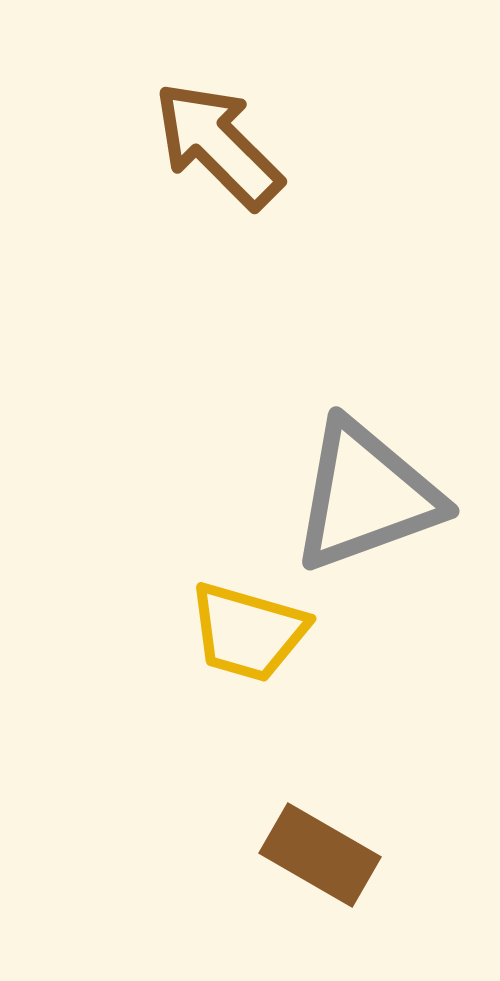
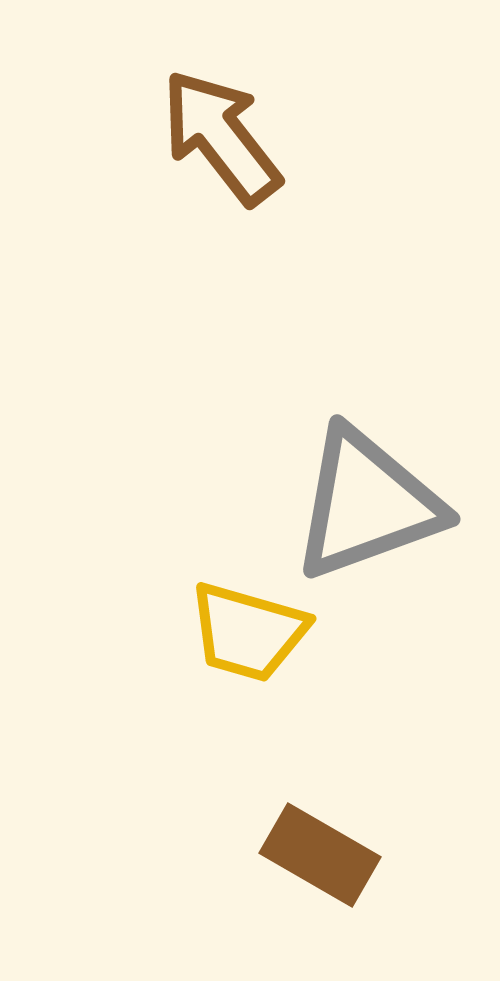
brown arrow: moved 3 px right, 8 px up; rotated 7 degrees clockwise
gray triangle: moved 1 px right, 8 px down
